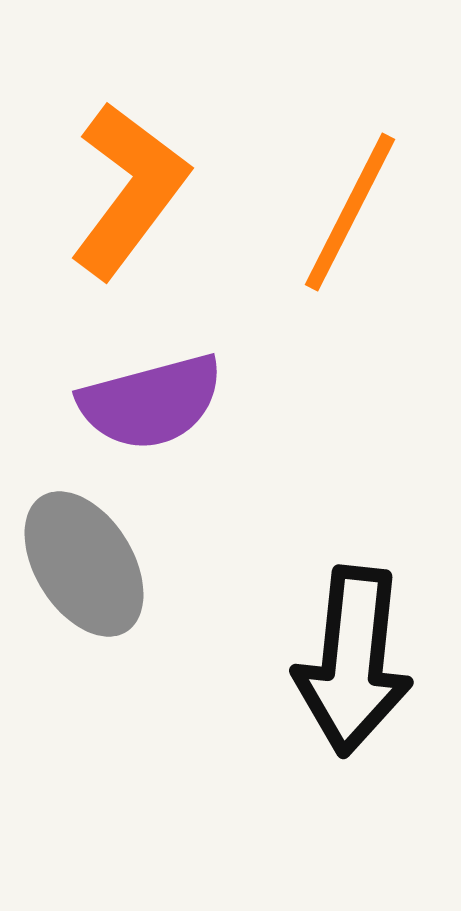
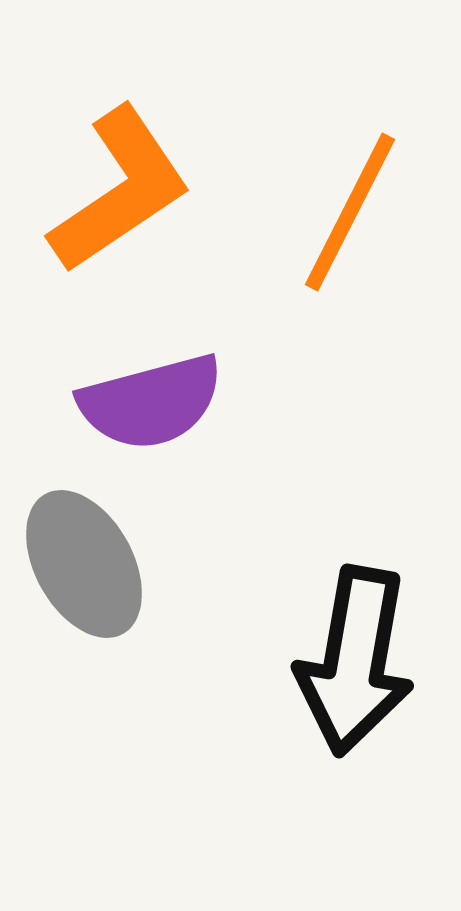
orange L-shape: moved 9 px left; rotated 19 degrees clockwise
gray ellipse: rotated 3 degrees clockwise
black arrow: moved 2 px right; rotated 4 degrees clockwise
